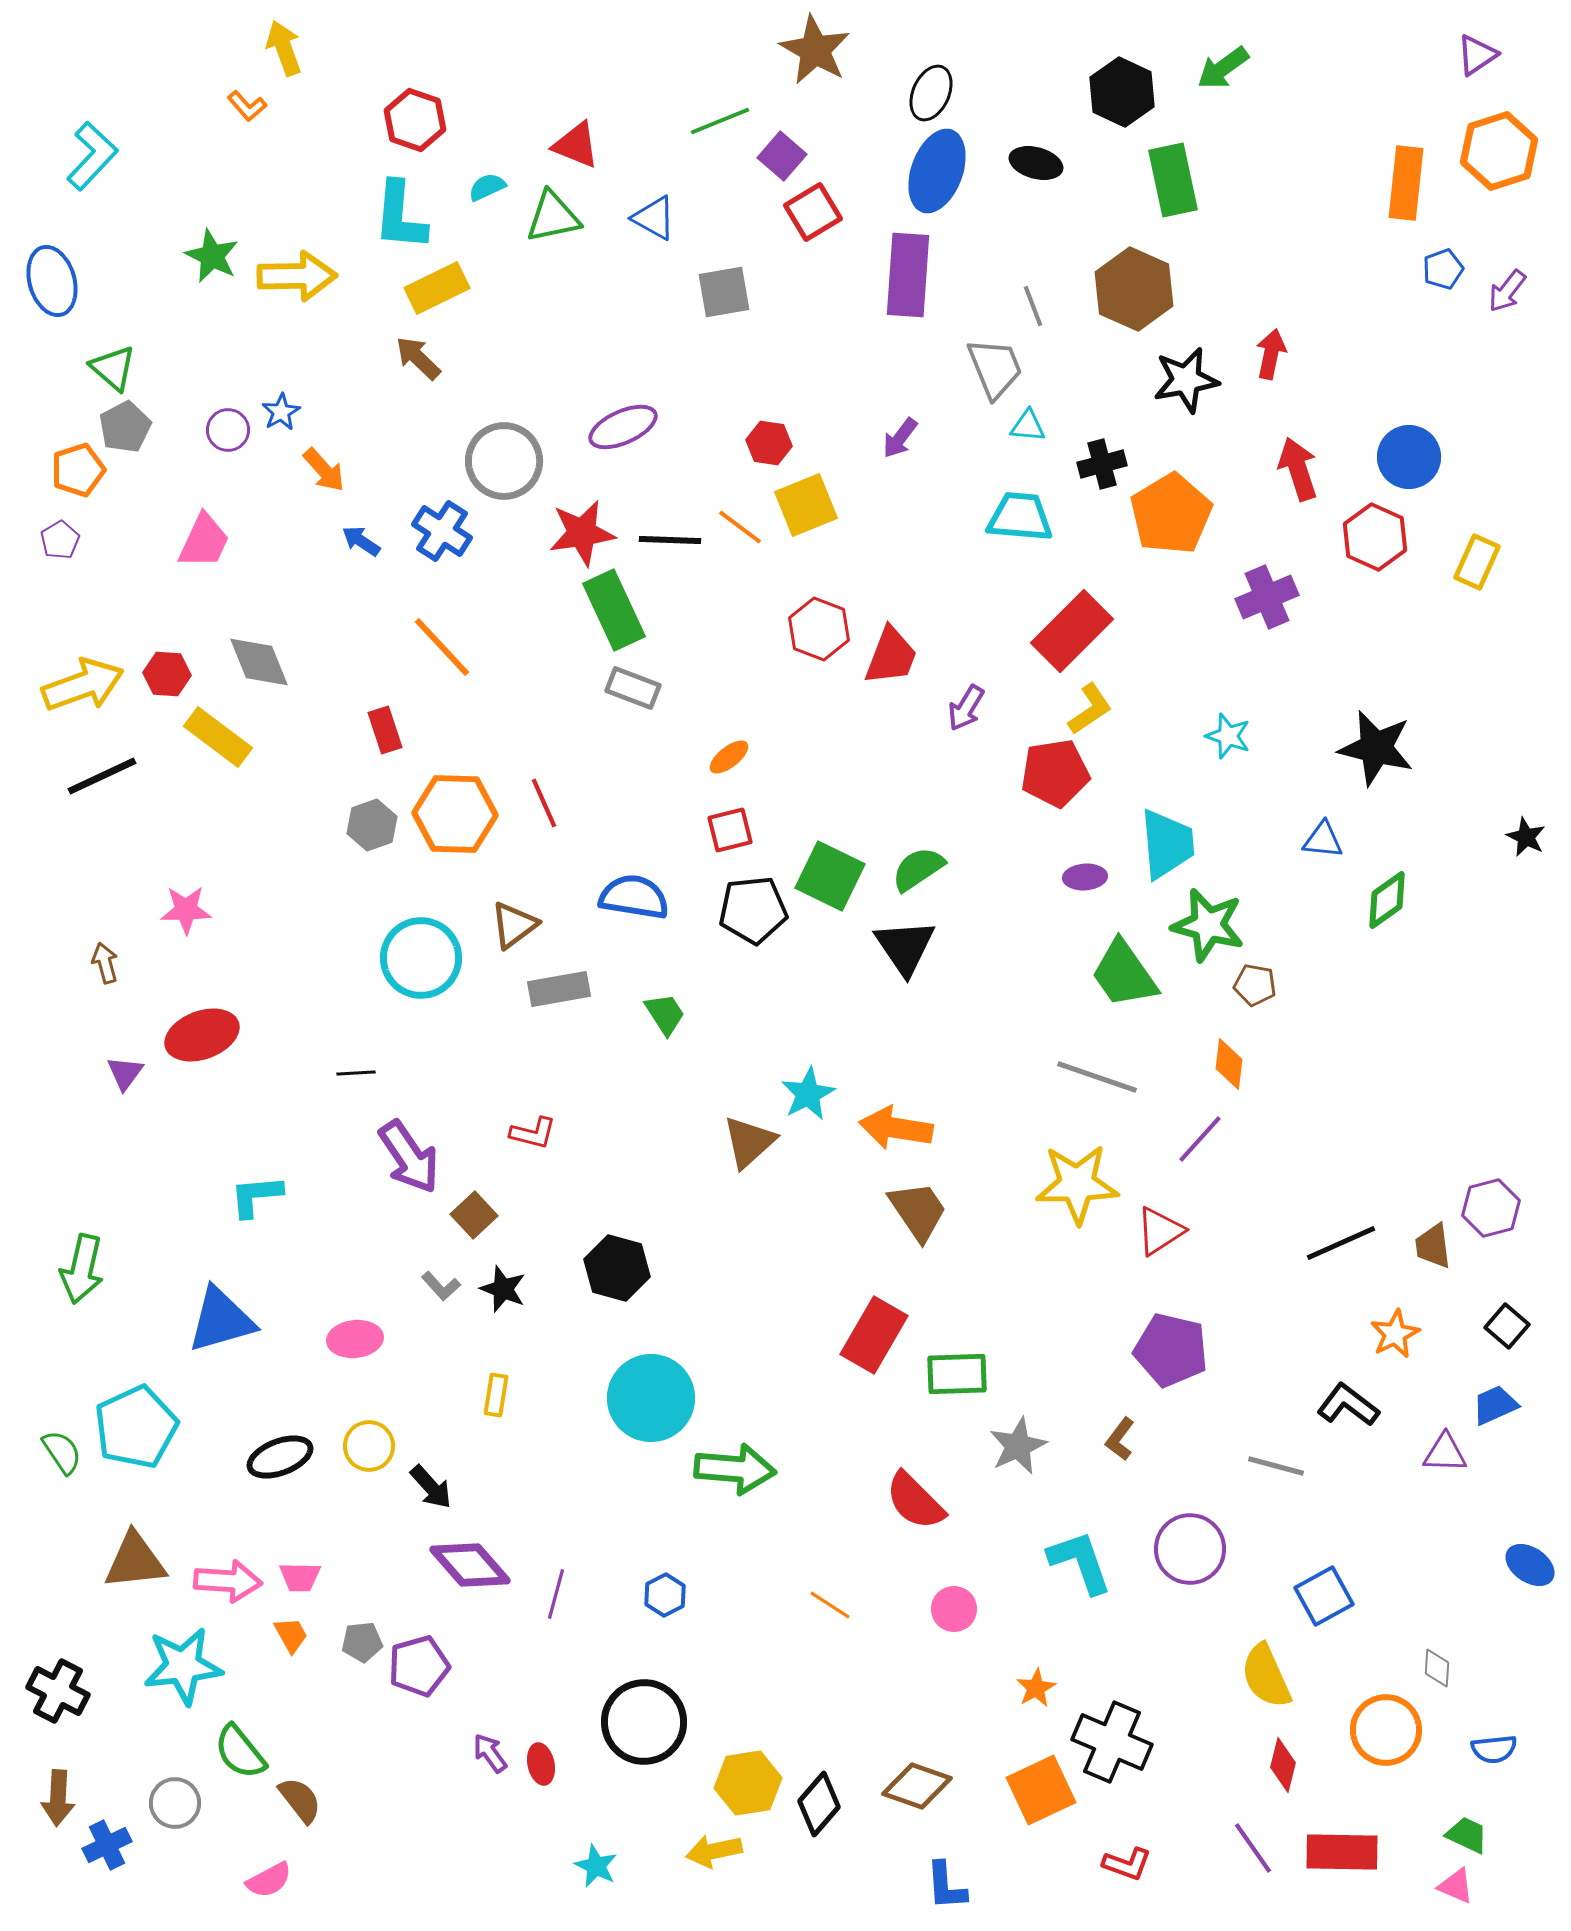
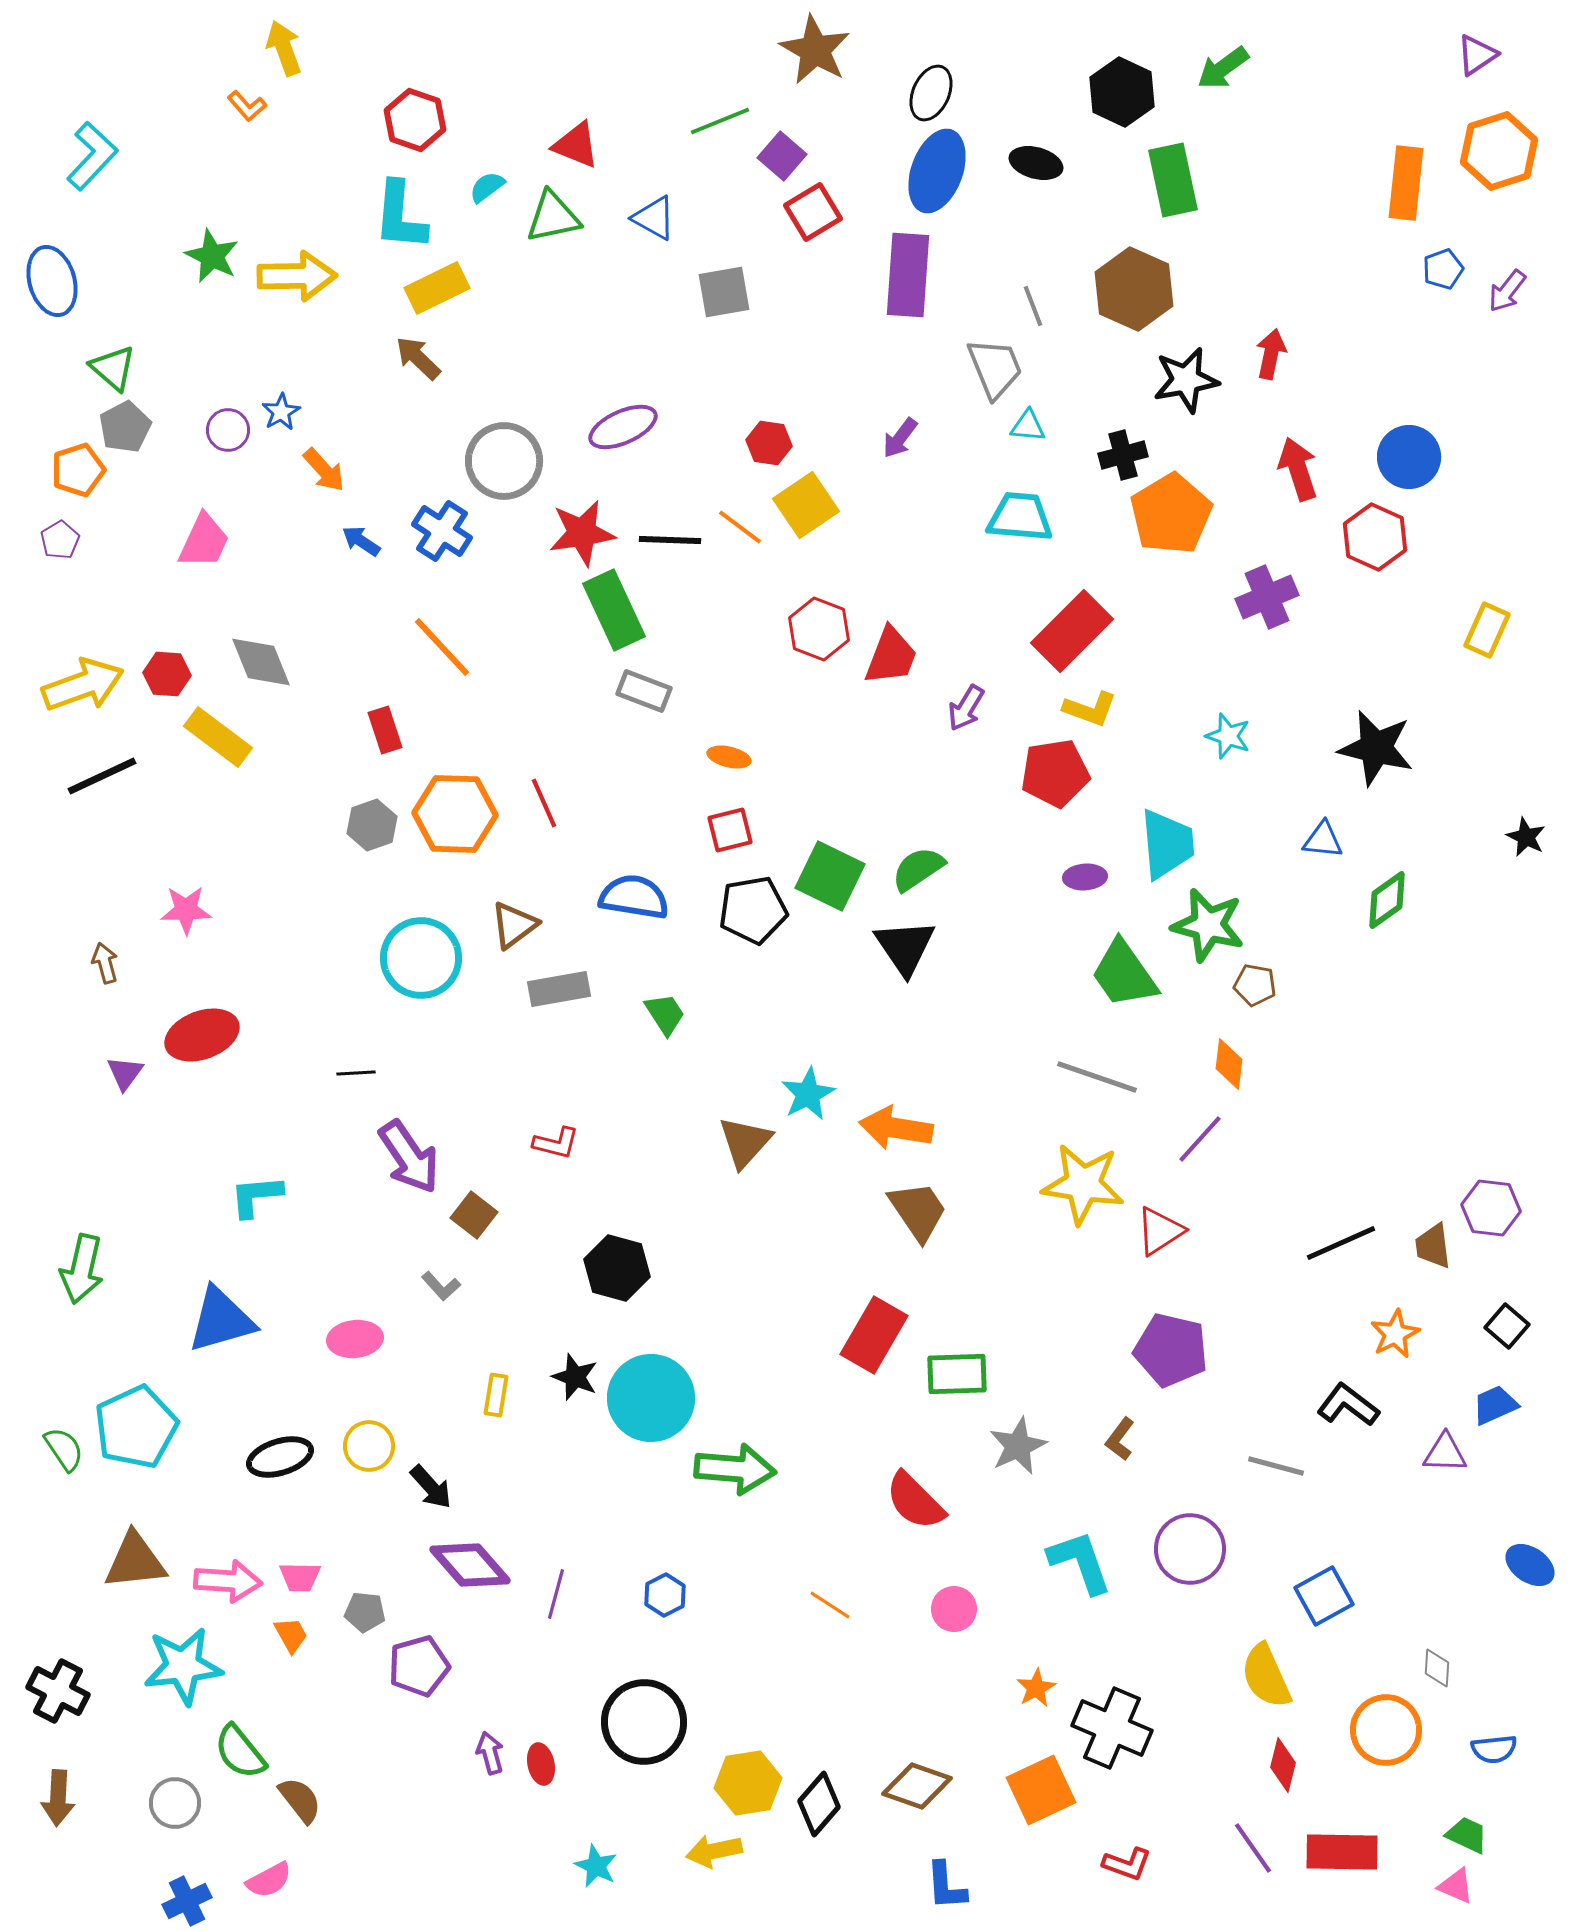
cyan semicircle at (487, 187): rotated 12 degrees counterclockwise
black cross at (1102, 464): moved 21 px right, 9 px up
yellow square at (806, 505): rotated 12 degrees counterclockwise
yellow rectangle at (1477, 562): moved 10 px right, 68 px down
gray diamond at (259, 662): moved 2 px right
gray rectangle at (633, 688): moved 11 px right, 3 px down
yellow L-shape at (1090, 709): rotated 54 degrees clockwise
orange ellipse at (729, 757): rotated 51 degrees clockwise
black pentagon at (753, 910): rotated 4 degrees counterclockwise
red L-shape at (533, 1133): moved 23 px right, 10 px down
brown triangle at (749, 1142): moved 4 px left; rotated 6 degrees counterclockwise
yellow star at (1077, 1184): moved 6 px right; rotated 10 degrees clockwise
purple hexagon at (1491, 1208): rotated 22 degrees clockwise
brown square at (474, 1215): rotated 9 degrees counterclockwise
black star at (503, 1289): moved 72 px right, 88 px down
green semicircle at (62, 1452): moved 2 px right, 3 px up
black ellipse at (280, 1457): rotated 4 degrees clockwise
gray pentagon at (362, 1642): moved 3 px right, 30 px up; rotated 12 degrees clockwise
black cross at (1112, 1742): moved 14 px up
purple arrow at (490, 1753): rotated 21 degrees clockwise
blue cross at (107, 1845): moved 80 px right, 56 px down
